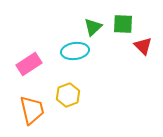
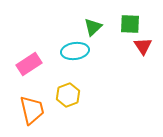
green square: moved 7 px right
red triangle: rotated 12 degrees clockwise
